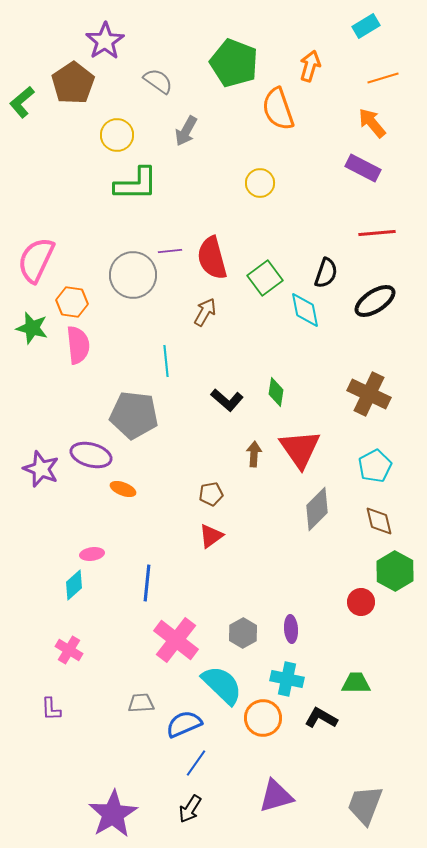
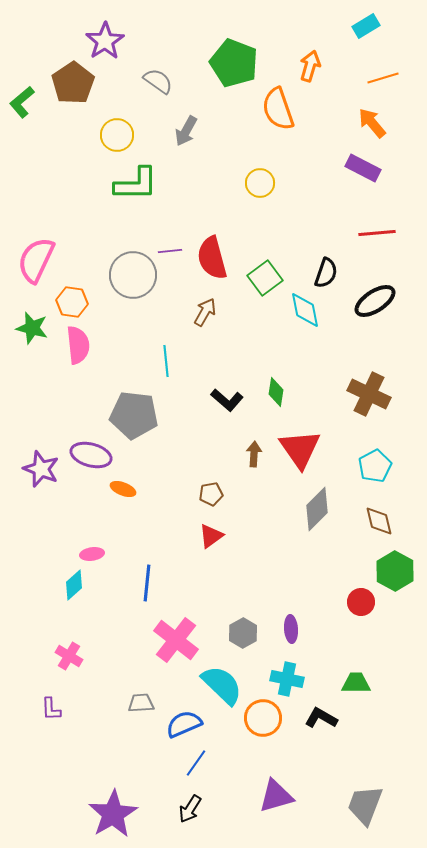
pink cross at (69, 650): moved 6 px down
